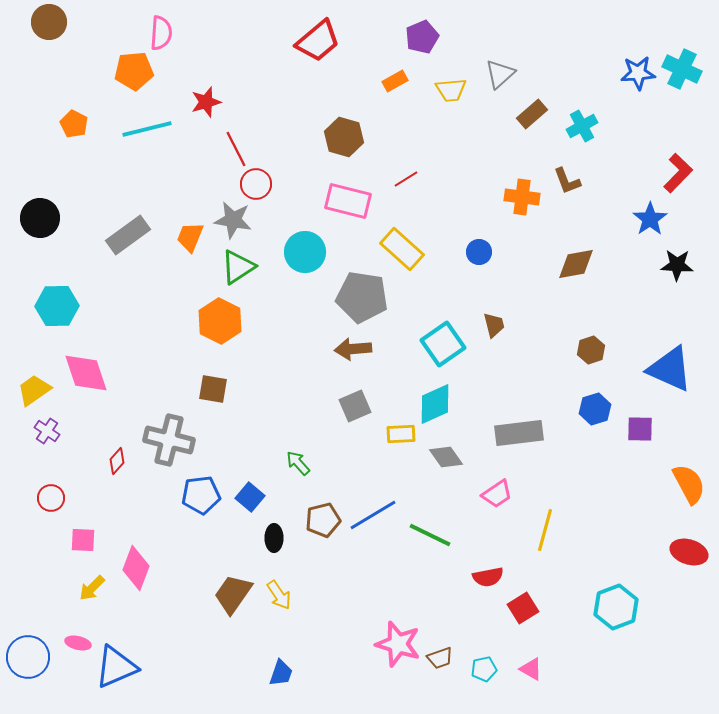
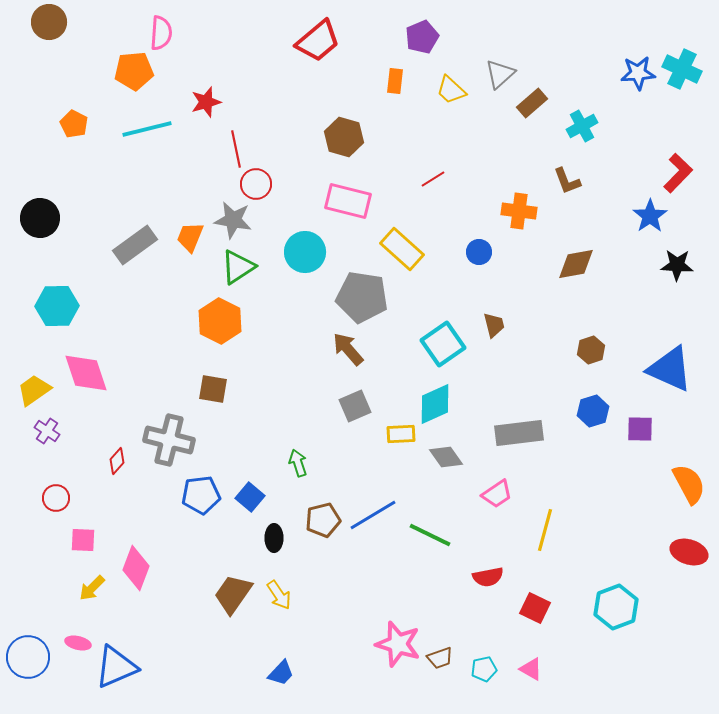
orange rectangle at (395, 81): rotated 55 degrees counterclockwise
yellow trapezoid at (451, 90): rotated 48 degrees clockwise
brown rectangle at (532, 114): moved 11 px up
red line at (236, 149): rotated 15 degrees clockwise
red line at (406, 179): moved 27 px right
orange cross at (522, 197): moved 3 px left, 14 px down
blue star at (650, 219): moved 3 px up
gray rectangle at (128, 235): moved 7 px right, 10 px down
brown arrow at (353, 349): moved 5 px left; rotated 54 degrees clockwise
blue hexagon at (595, 409): moved 2 px left, 2 px down
green arrow at (298, 463): rotated 24 degrees clockwise
red circle at (51, 498): moved 5 px right
red square at (523, 608): moved 12 px right; rotated 32 degrees counterclockwise
blue trapezoid at (281, 673): rotated 24 degrees clockwise
